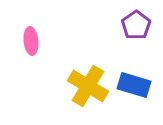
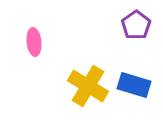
pink ellipse: moved 3 px right, 1 px down
